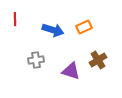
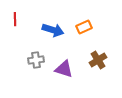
purple triangle: moved 7 px left, 2 px up
